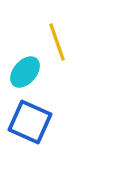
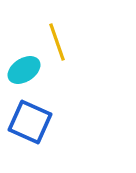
cyan ellipse: moved 1 px left, 2 px up; rotated 16 degrees clockwise
